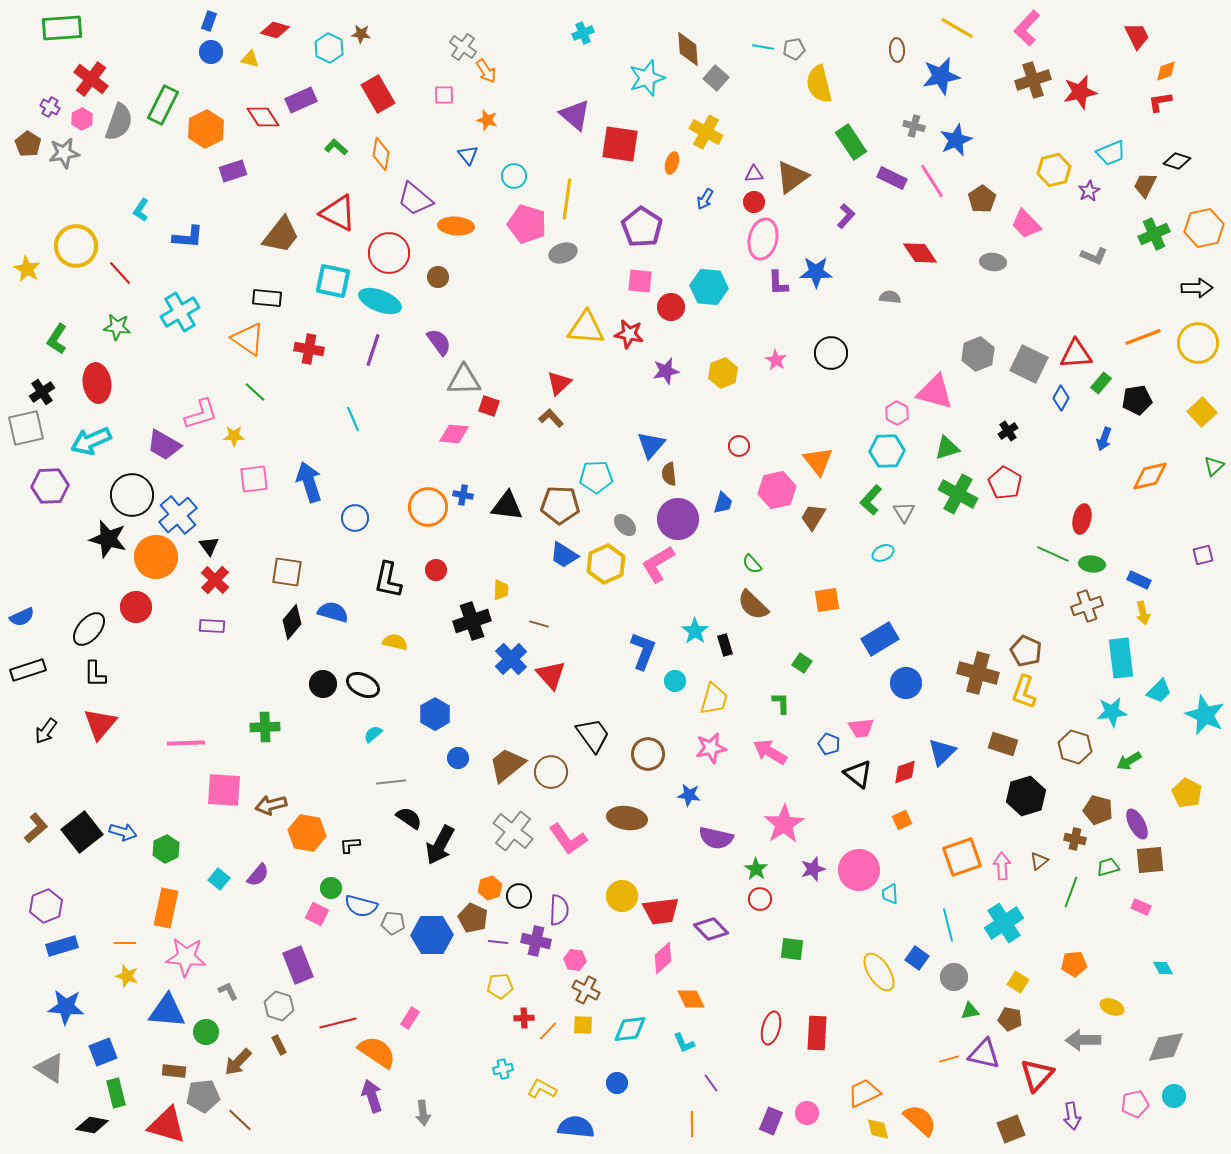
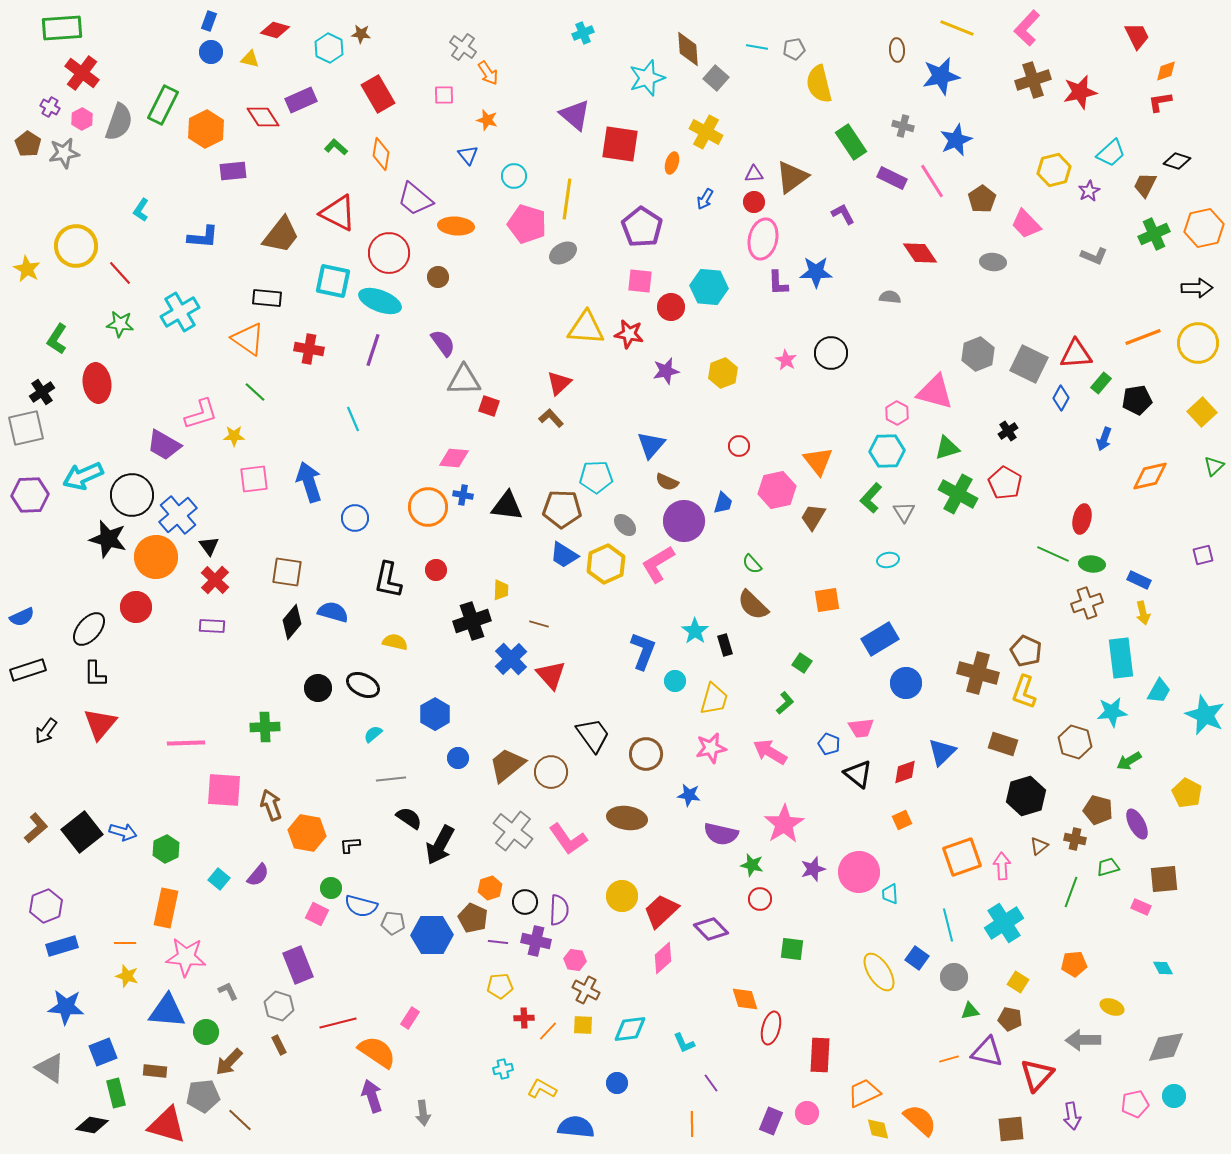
yellow line at (957, 28): rotated 8 degrees counterclockwise
cyan line at (763, 47): moved 6 px left
orange arrow at (486, 71): moved 2 px right, 2 px down
red cross at (91, 79): moved 9 px left, 6 px up
gray cross at (914, 126): moved 11 px left
cyan trapezoid at (1111, 153): rotated 20 degrees counterclockwise
purple rectangle at (233, 171): rotated 12 degrees clockwise
purple L-shape at (846, 216): moved 3 px left, 2 px up; rotated 70 degrees counterclockwise
blue L-shape at (188, 237): moved 15 px right
gray ellipse at (563, 253): rotated 12 degrees counterclockwise
green star at (117, 327): moved 3 px right, 3 px up
purple semicircle at (439, 342): moved 4 px right, 1 px down
pink star at (776, 360): moved 10 px right
pink diamond at (454, 434): moved 24 px down
cyan arrow at (91, 441): moved 8 px left, 35 px down
brown semicircle at (669, 474): moved 2 px left, 8 px down; rotated 60 degrees counterclockwise
purple hexagon at (50, 486): moved 20 px left, 9 px down
green L-shape at (871, 500): moved 2 px up
brown pentagon at (560, 505): moved 2 px right, 4 px down
purple circle at (678, 519): moved 6 px right, 2 px down
cyan ellipse at (883, 553): moved 5 px right, 7 px down; rotated 15 degrees clockwise
brown cross at (1087, 606): moved 3 px up
black circle at (323, 684): moved 5 px left, 4 px down
cyan trapezoid at (1159, 691): rotated 16 degrees counterclockwise
green L-shape at (781, 703): moved 4 px right; rotated 50 degrees clockwise
brown hexagon at (1075, 747): moved 5 px up
brown circle at (648, 754): moved 2 px left
gray line at (391, 782): moved 3 px up
brown arrow at (271, 805): rotated 84 degrees clockwise
purple semicircle at (716, 838): moved 5 px right, 4 px up
brown square at (1150, 860): moved 14 px right, 19 px down
brown triangle at (1039, 861): moved 15 px up
green star at (756, 869): moved 4 px left, 4 px up; rotated 20 degrees counterclockwise
pink circle at (859, 870): moved 2 px down
black circle at (519, 896): moved 6 px right, 6 px down
red trapezoid at (661, 911): rotated 144 degrees clockwise
orange diamond at (691, 999): moved 54 px right; rotated 8 degrees clockwise
red rectangle at (817, 1033): moved 3 px right, 22 px down
purple triangle at (984, 1054): moved 3 px right, 2 px up
brown arrow at (238, 1062): moved 9 px left
brown rectangle at (174, 1071): moved 19 px left
brown square at (1011, 1129): rotated 16 degrees clockwise
